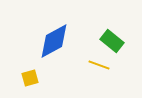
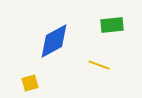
green rectangle: moved 16 px up; rotated 45 degrees counterclockwise
yellow square: moved 5 px down
